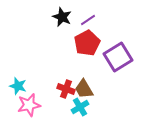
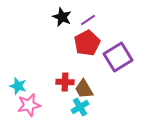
red cross: moved 1 px left, 7 px up; rotated 18 degrees counterclockwise
